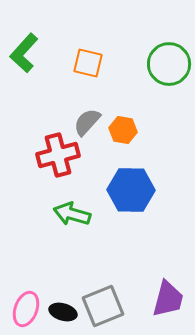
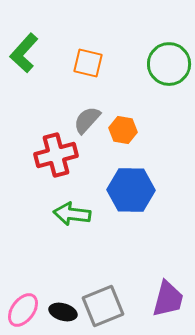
gray semicircle: moved 2 px up
red cross: moved 2 px left
green arrow: rotated 9 degrees counterclockwise
pink ellipse: moved 3 px left, 1 px down; rotated 16 degrees clockwise
